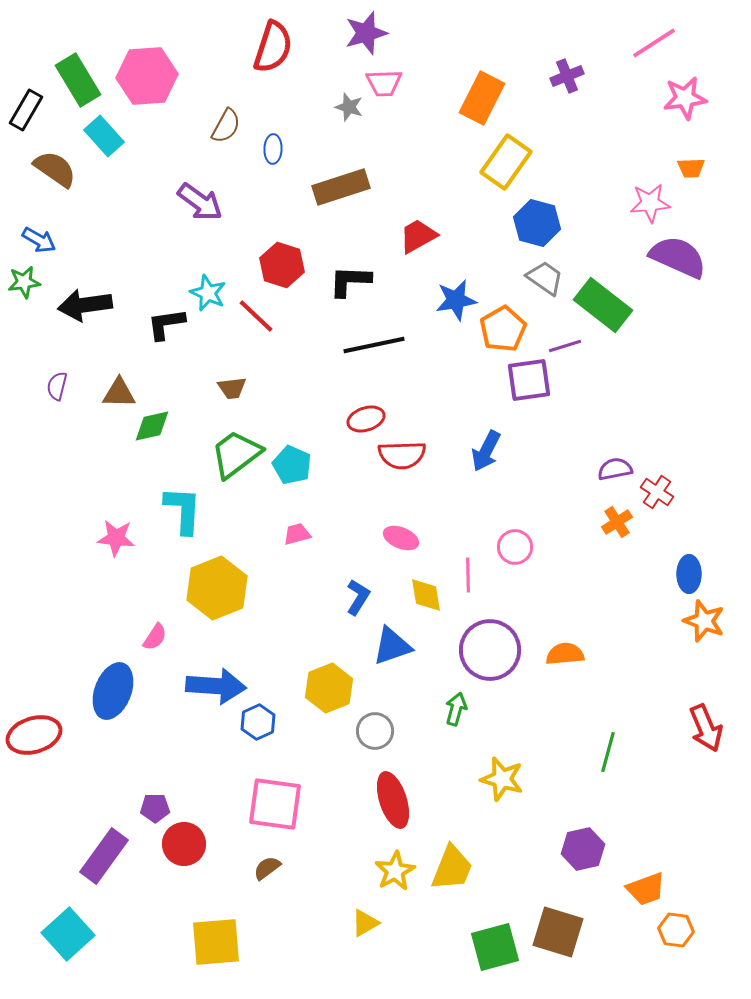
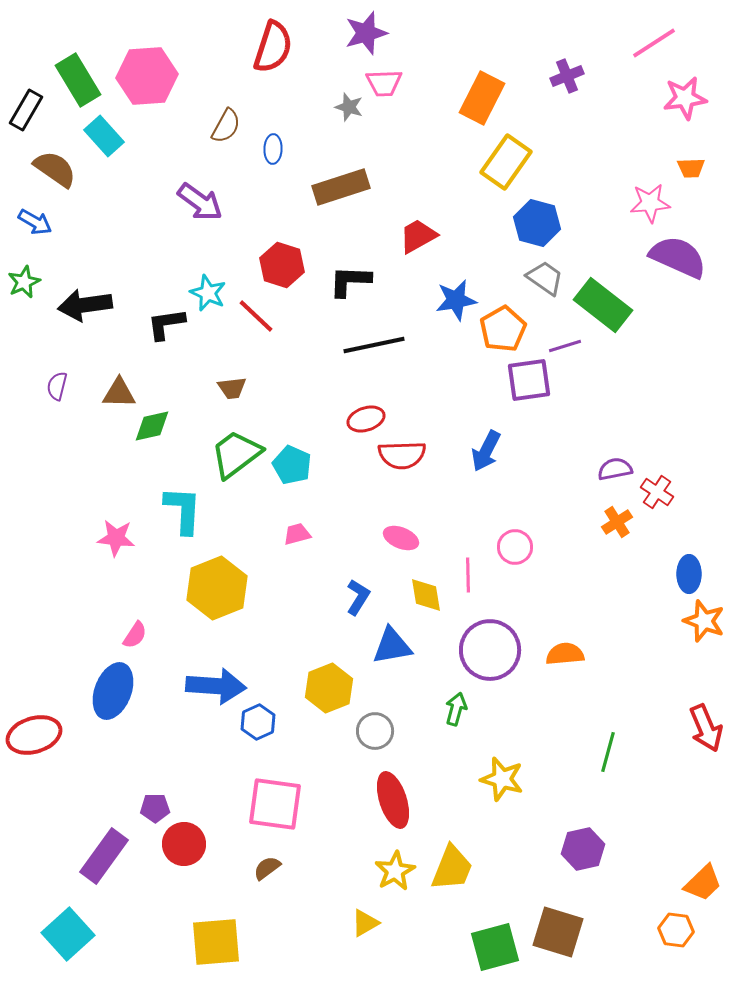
blue arrow at (39, 240): moved 4 px left, 18 px up
green star at (24, 282): rotated 16 degrees counterclockwise
pink semicircle at (155, 637): moved 20 px left, 2 px up
blue triangle at (392, 646): rotated 9 degrees clockwise
orange trapezoid at (646, 889): moved 57 px right, 6 px up; rotated 24 degrees counterclockwise
